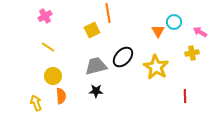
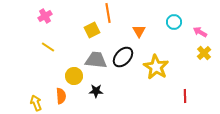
orange triangle: moved 19 px left
yellow cross: moved 12 px right; rotated 32 degrees counterclockwise
gray trapezoid: moved 6 px up; rotated 20 degrees clockwise
yellow circle: moved 21 px right
